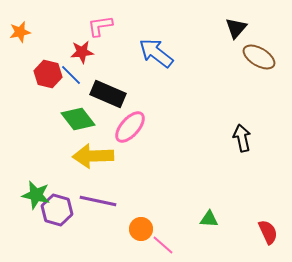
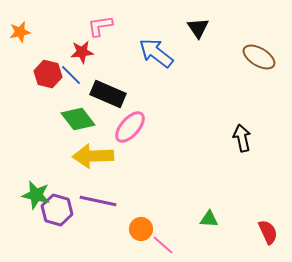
black triangle: moved 38 px left; rotated 15 degrees counterclockwise
